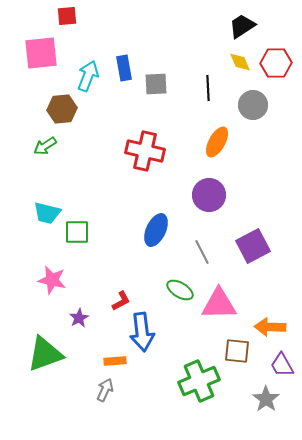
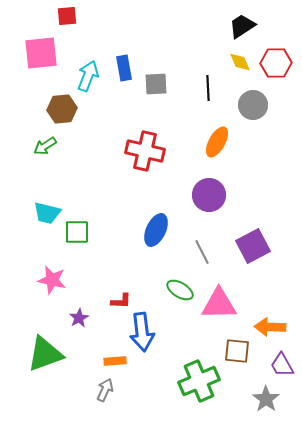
red L-shape: rotated 30 degrees clockwise
